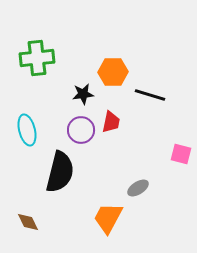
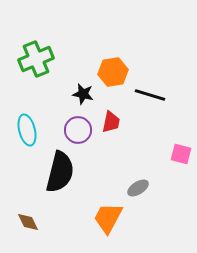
green cross: moved 1 px left, 1 px down; rotated 16 degrees counterclockwise
orange hexagon: rotated 8 degrees counterclockwise
black star: rotated 20 degrees clockwise
purple circle: moved 3 px left
